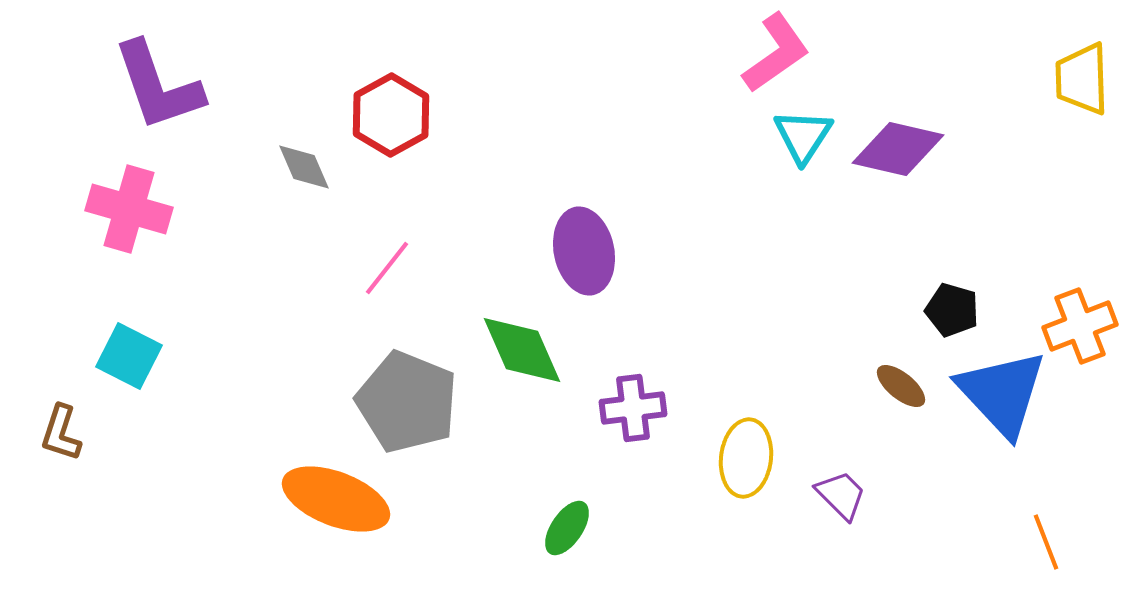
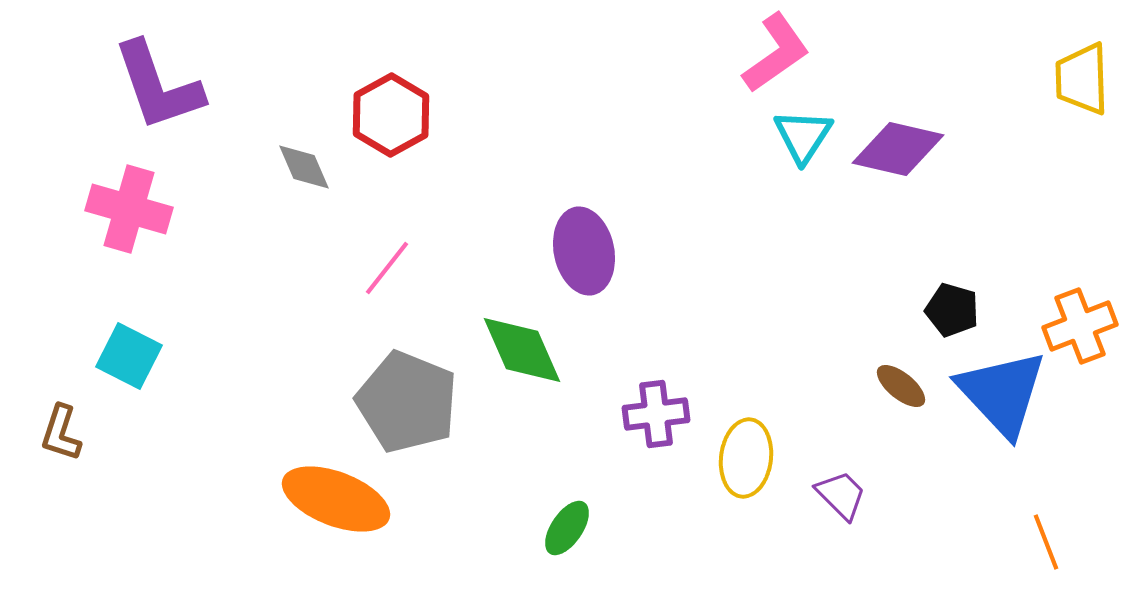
purple cross: moved 23 px right, 6 px down
